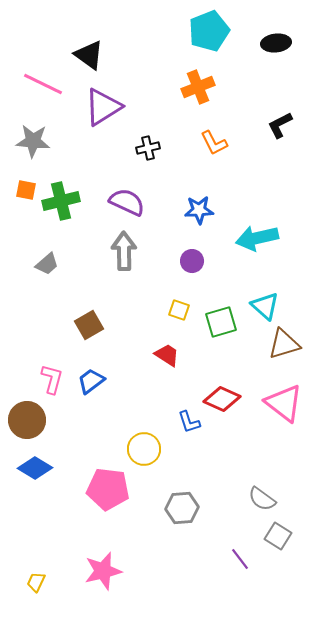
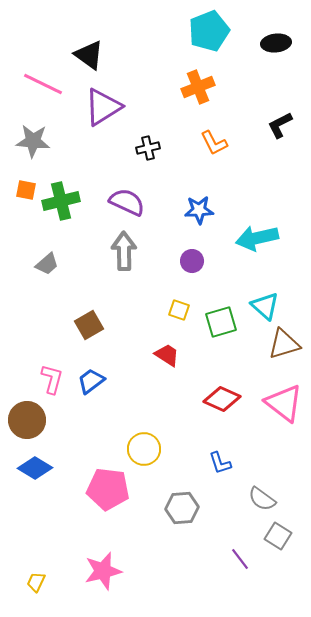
blue L-shape: moved 31 px right, 41 px down
